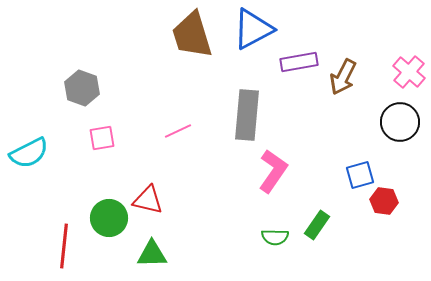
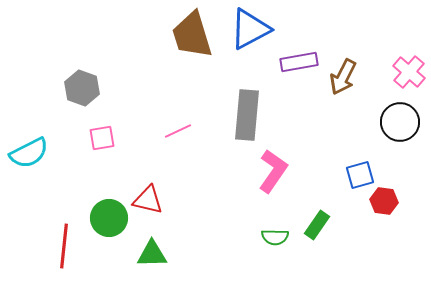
blue triangle: moved 3 px left
